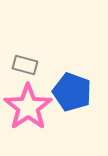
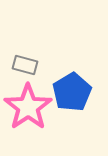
blue pentagon: rotated 21 degrees clockwise
